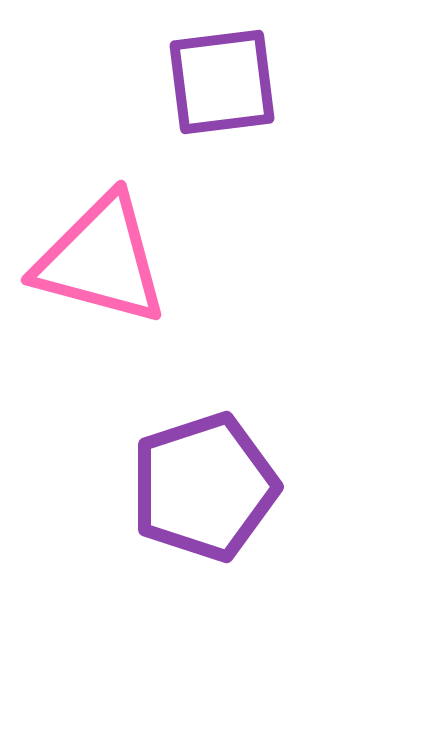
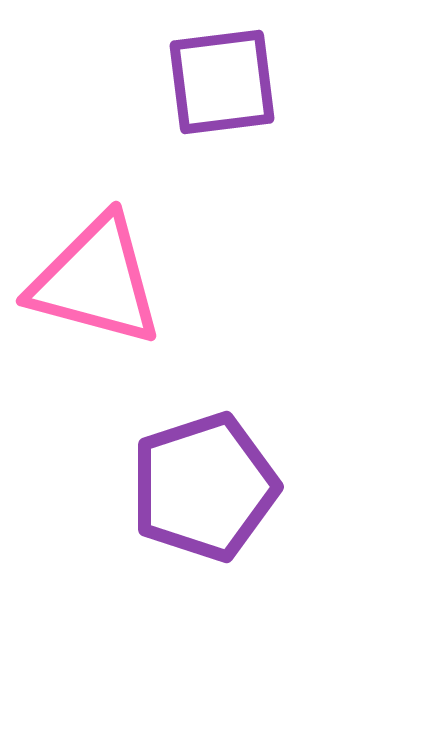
pink triangle: moved 5 px left, 21 px down
